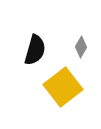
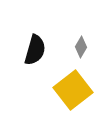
yellow square: moved 10 px right, 3 px down
